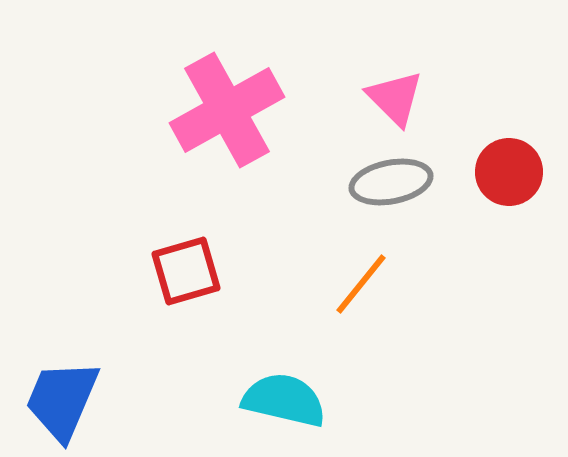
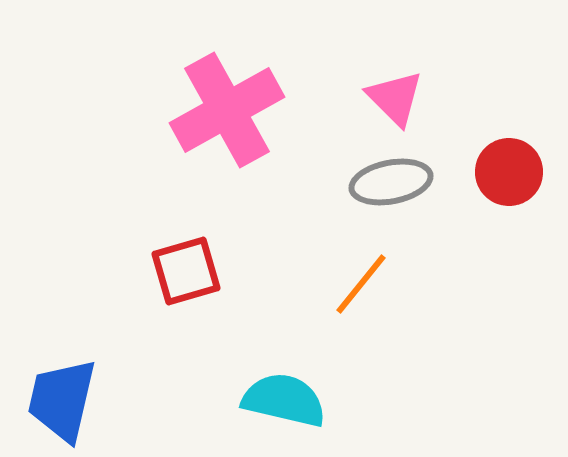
blue trapezoid: rotated 10 degrees counterclockwise
